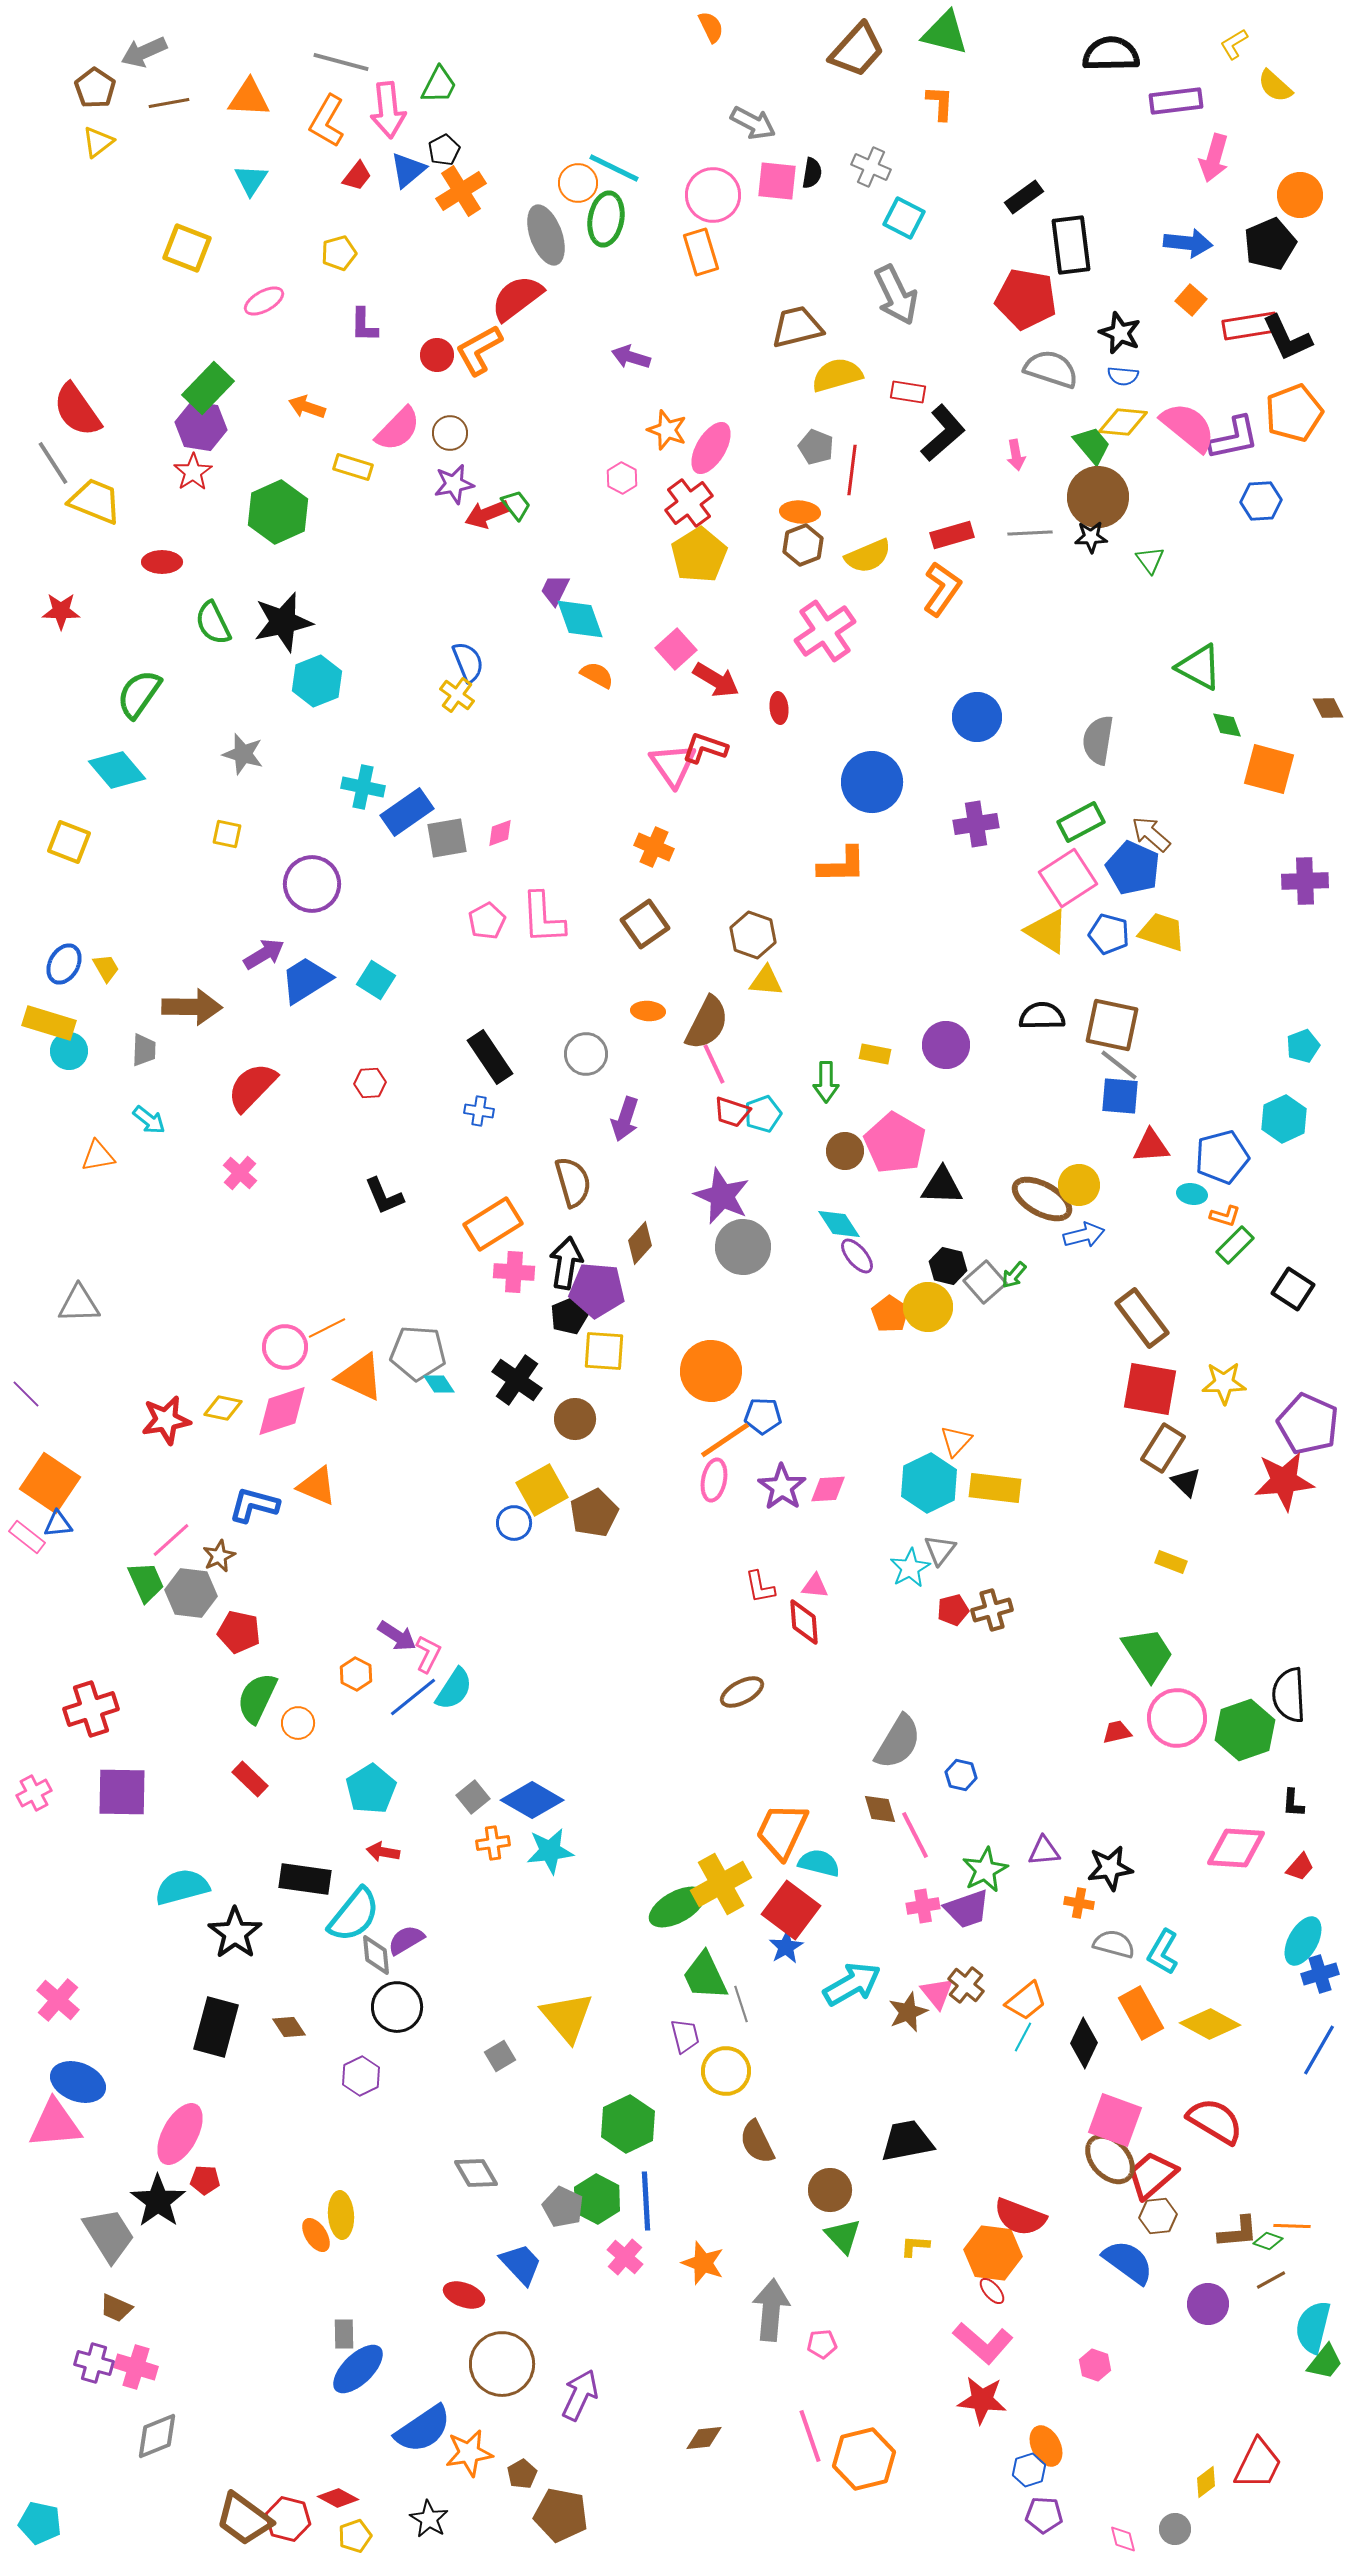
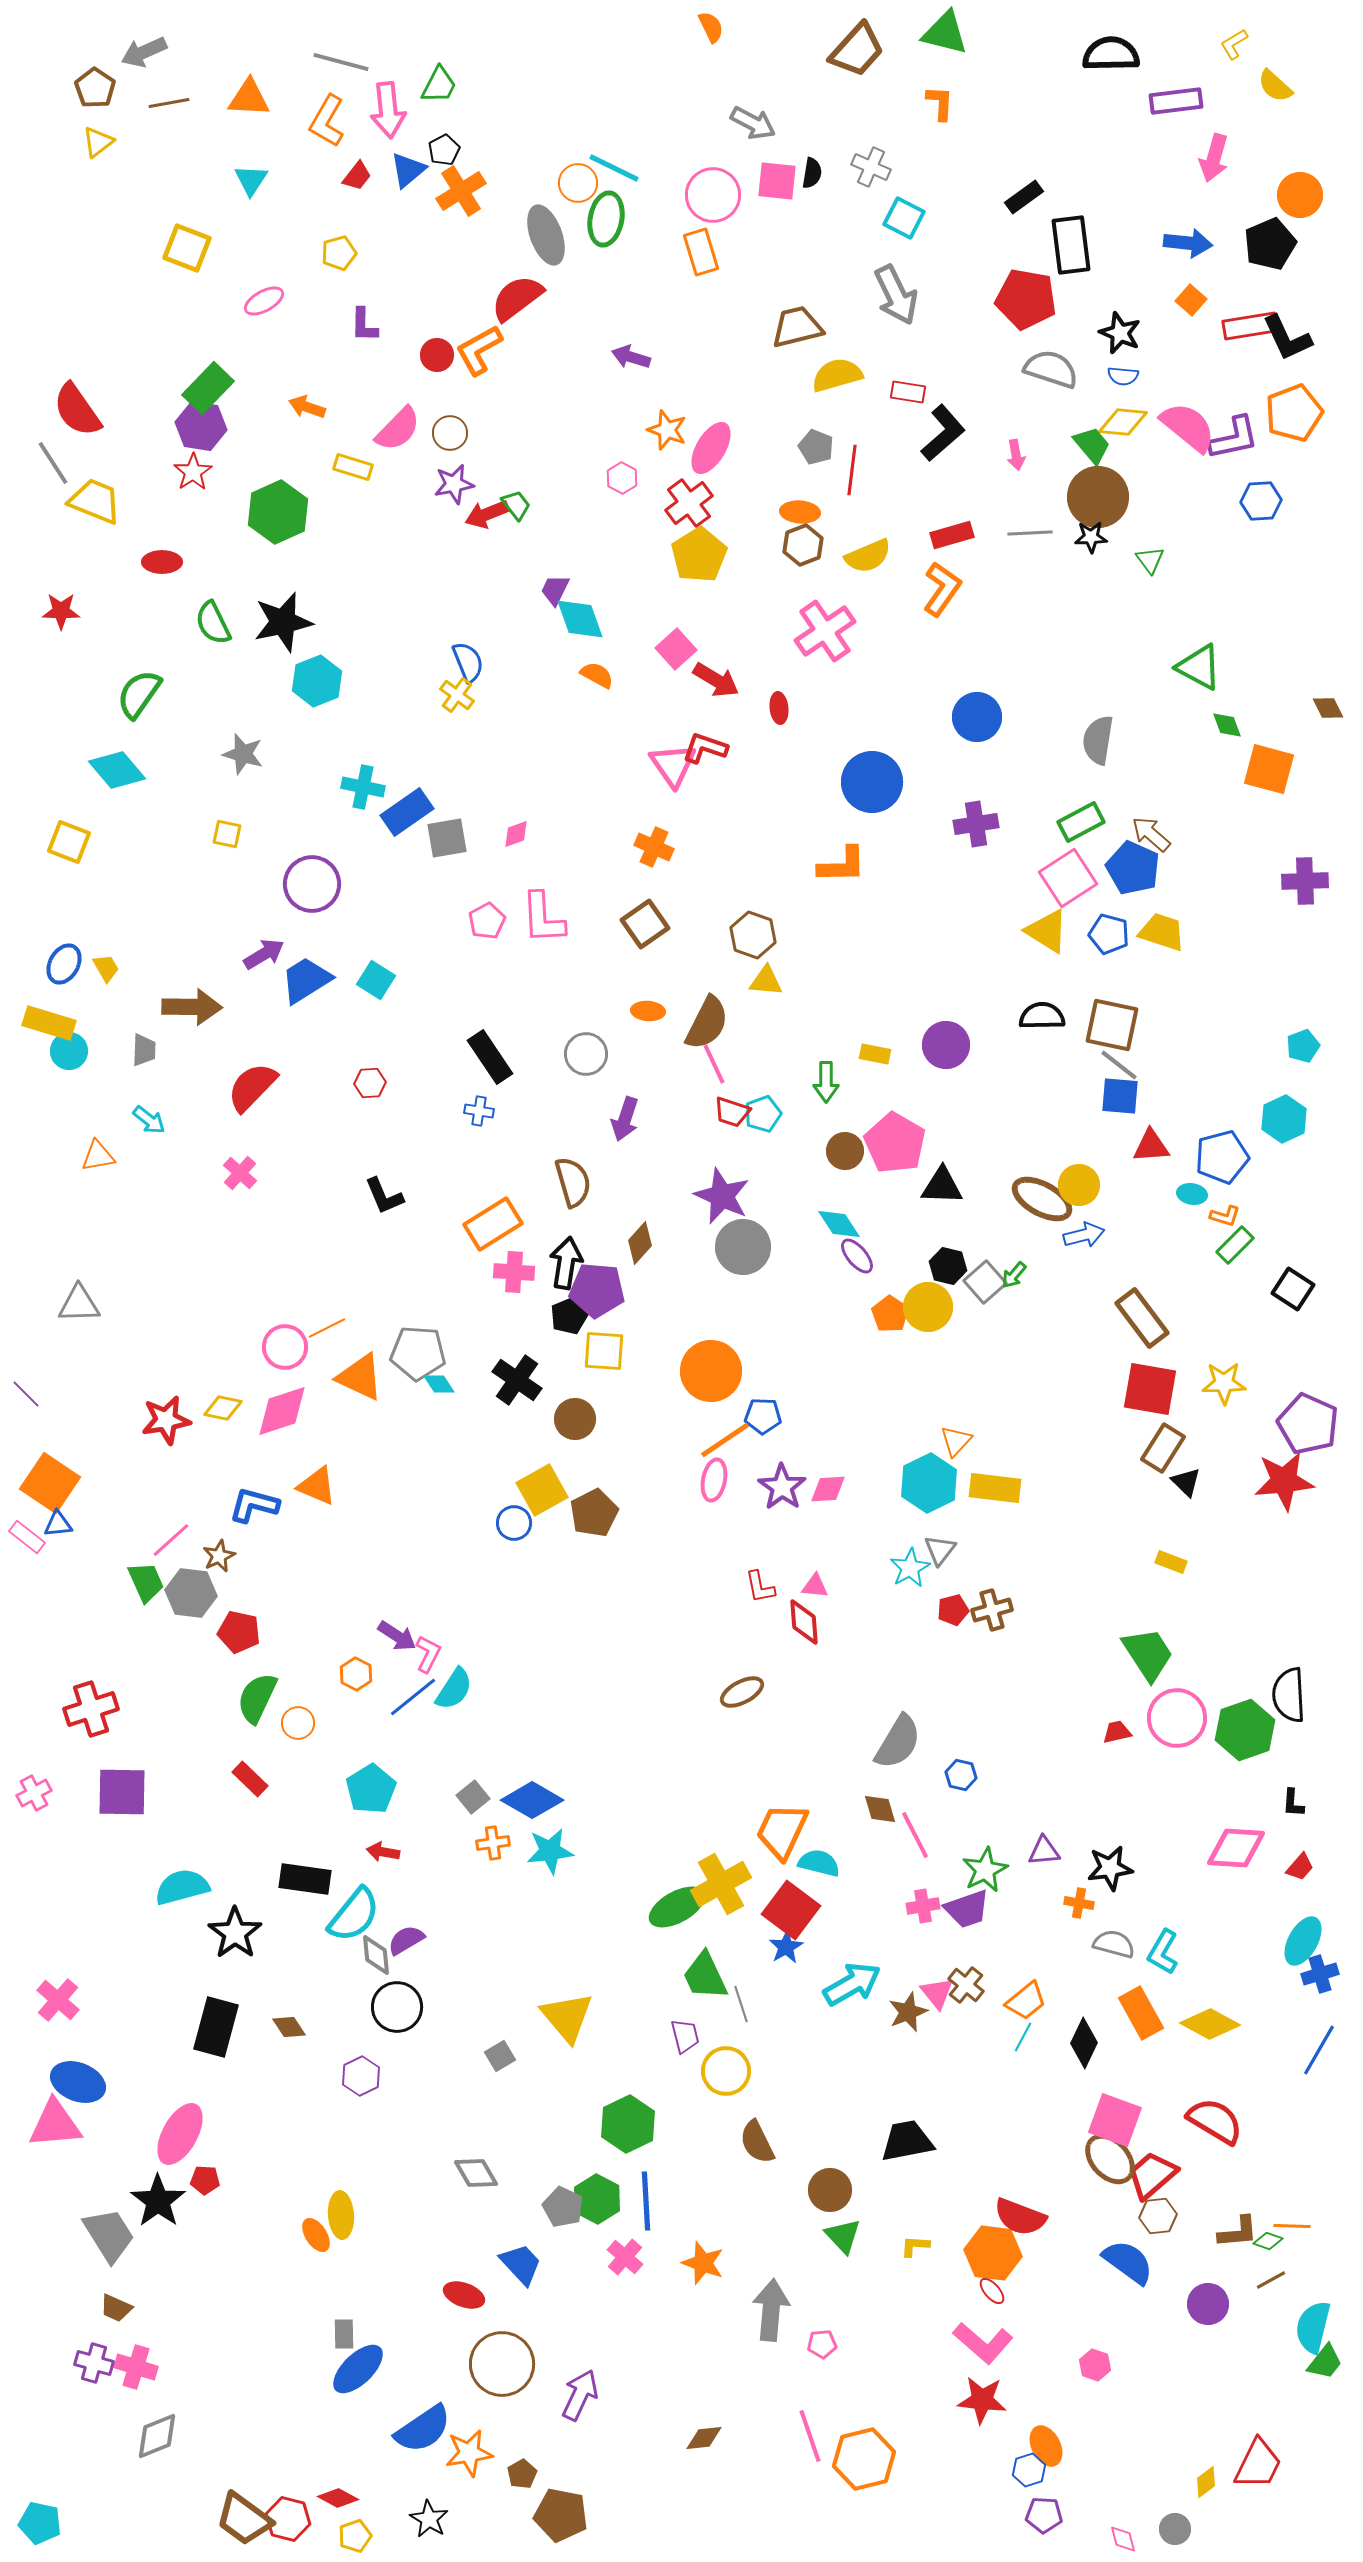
pink diamond at (500, 833): moved 16 px right, 1 px down
